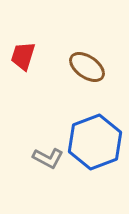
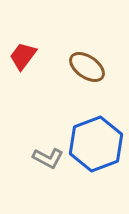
red trapezoid: rotated 20 degrees clockwise
blue hexagon: moved 1 px right, 2 px down
